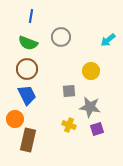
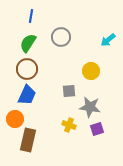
green semicircle: rotated 102 degrees clockwise
blue trapezoid: rotated 50 degrees clockwise
